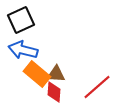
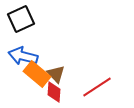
black square: moved 1 px up
blue arrow: moved 6 px down
brown triangle: rotated 42 degrees clockwise
red line: rotated 8 degrees clockwise
